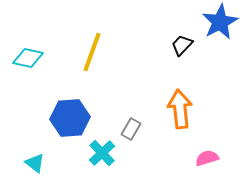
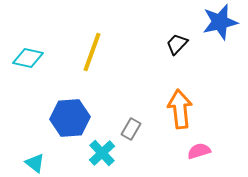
blue star: rotated 15 degrees clockwise
black trapezoid: moved 5 px left, 1 px up
pink semicircle: moved 8 px left, 7 px up
